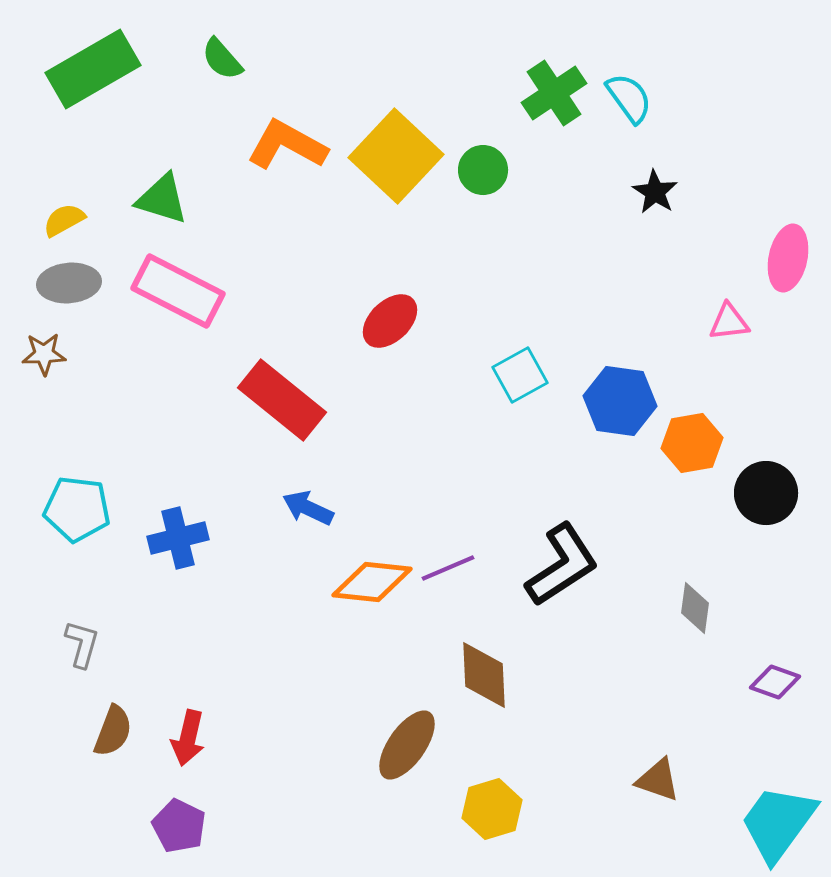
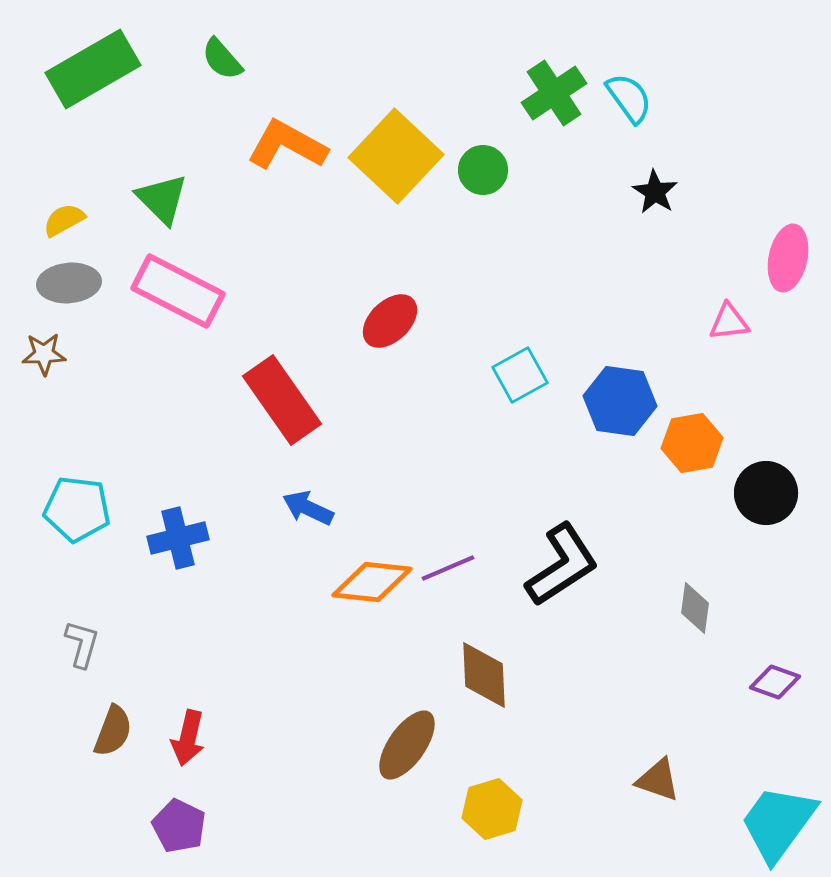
green triangle: rotated 28 degrees clockwise
red rectangle: rotated 16 degrees clockwise
